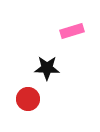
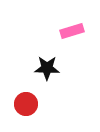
red circle: moved 2 px left, 5 px down
